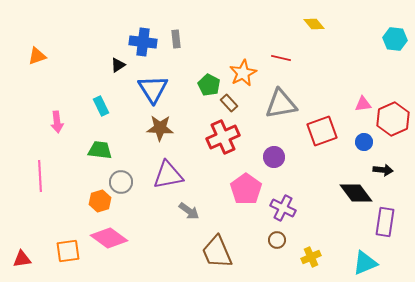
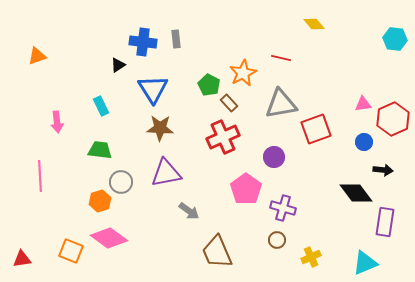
red square: moved 6 px left, 2 px up
purple triangle: moved 2 px left, 2 px up
purple cross: rotated 10 degrees counterclockwise
orange square: moved 3 px right; rotated 30 degrees clockwise
